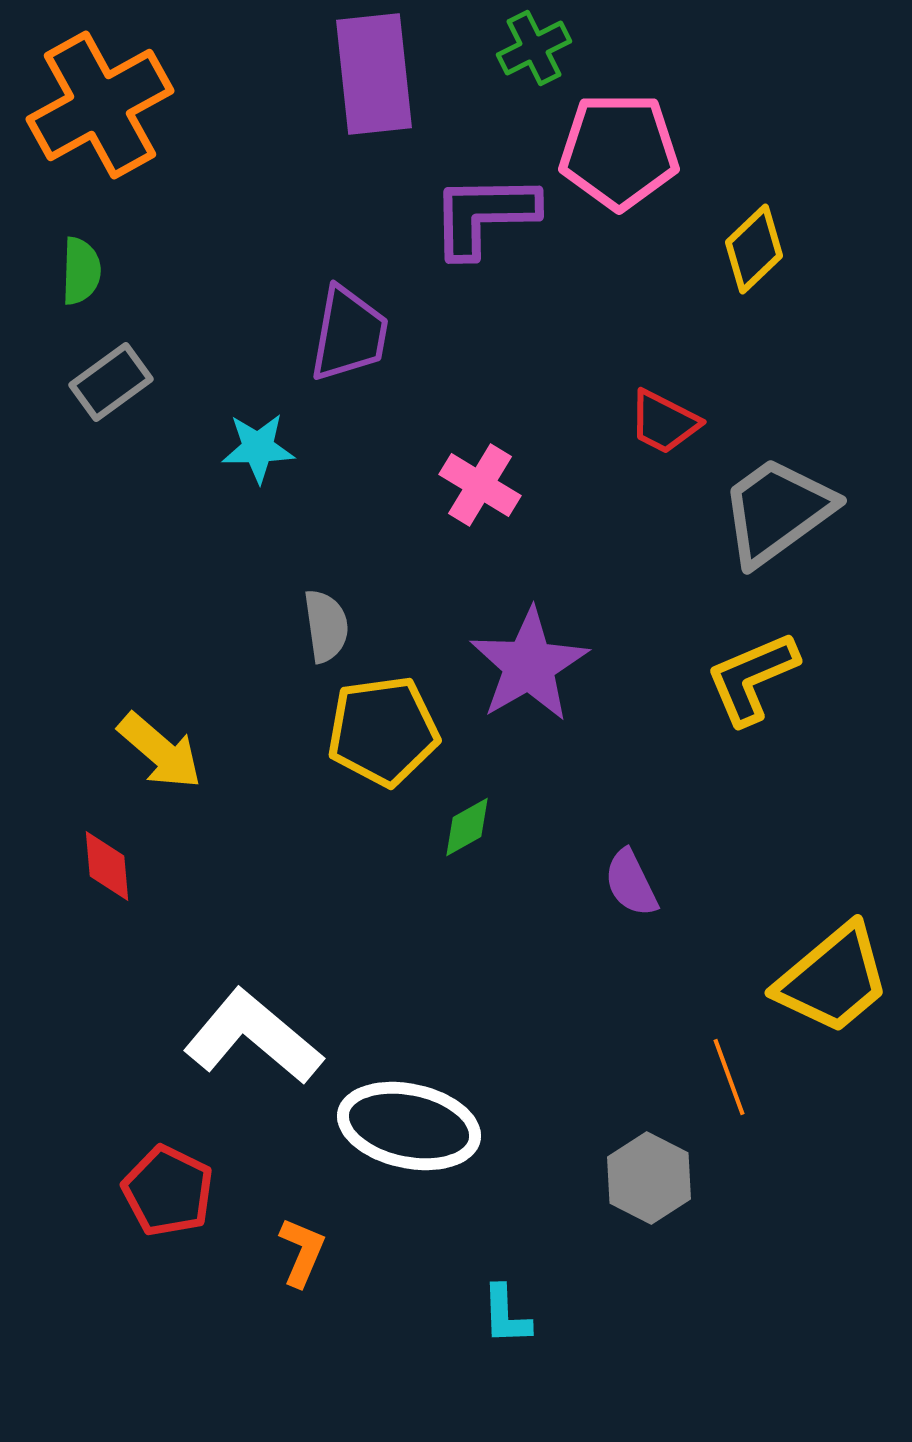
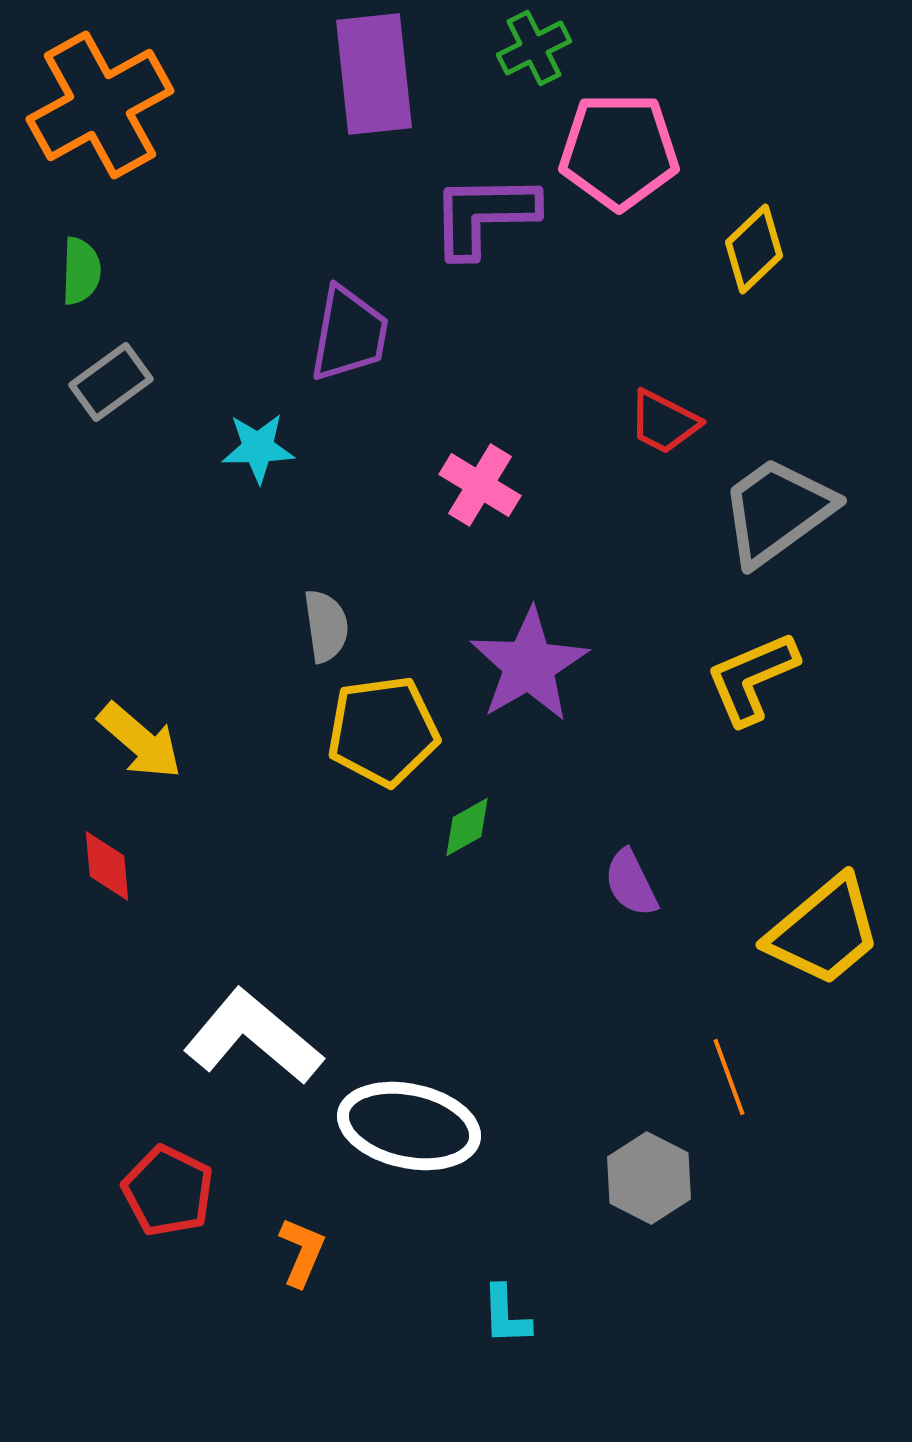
yellow arrow: moved 20 px left, 10 px up
yellow trapezoid: moved 9 px left, 48 px up
